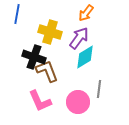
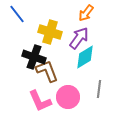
blue line: rotated 48 degrees counterclockwise
pink circle: moved 10 px left, 5 px up
